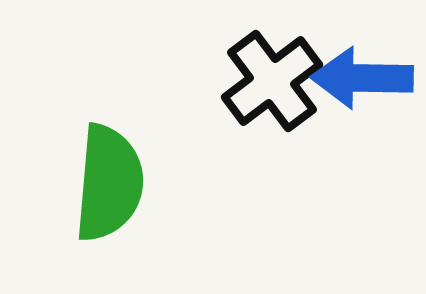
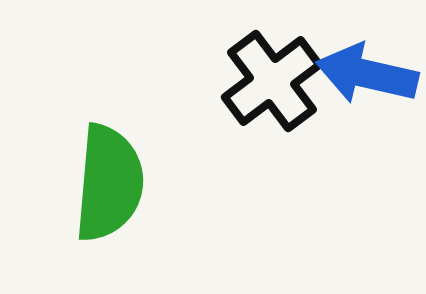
blue arrow: moved 5 px right, 4 px up; rotated 12 degrees clockwise
